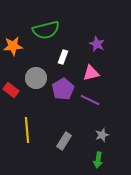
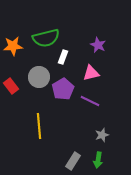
green semicircle: moved 8 px down
purple star: moved 1 px right, 1 px down
gray circle: moved 3 px right, 1 px up
red rectangle: moved 4 px up; rotated 14 degrees clockwise
purple line: moved 1 px down
yellow line: moved 12 px right, 4 px up
gray rectangle: moved 9 px right, 20 px down
